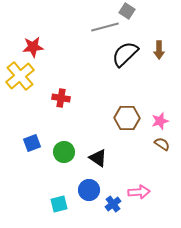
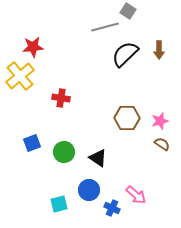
gray square: moved 1 px right
pink arrow: moved 3 px left, 3 px down; rotated 45 degrees clockwise
blue cross: moved 1 px left, 4 px down; rotated 28 degrees counterclockwise
